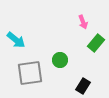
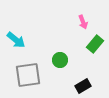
green rectangle: moved 1 px left, 1 px down
gray square: moved 2 px left, 2 px down
black rectangle: rotated 28 degrees clockwise
